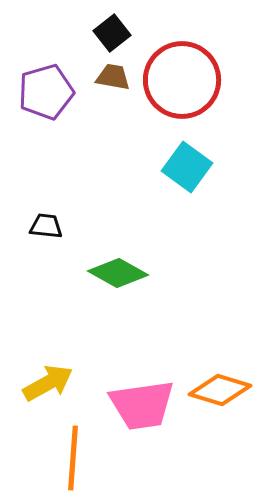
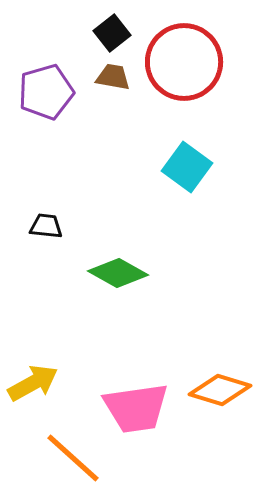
red circle: moved 2 px right, 18 px up
yellow arrow: moved 15 px left
pink trapezoid: moved 6 px left, 3 px down
orange line: rotated 52 degrees counterclockwise
